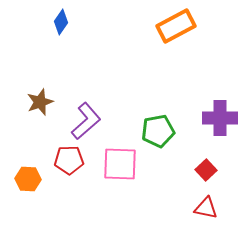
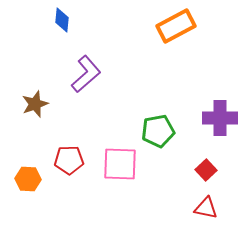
blue diamond: moved 1 px right, 2 px up; rotated 30 degrees counterclockwise
brown star: moved 5 px left, 2 px down
purple L-shape: moved 47 px up
